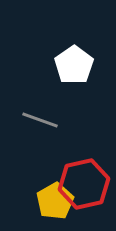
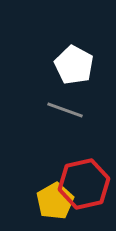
white pentagon: rotated 9 degrees counterclockwise
gray line: moved 25 px right, 10 px up
